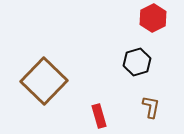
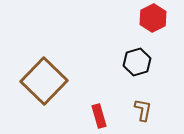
brown L-shape: moved 8 px left, 3 px down
